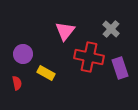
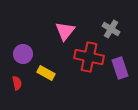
gray cross: rotated 12 degrees counterclockwise
